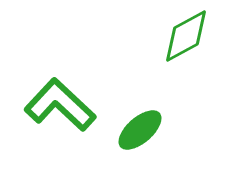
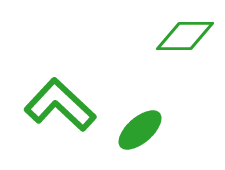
green diamond: moved 1 px left; rotated 28 degrees clockwise
